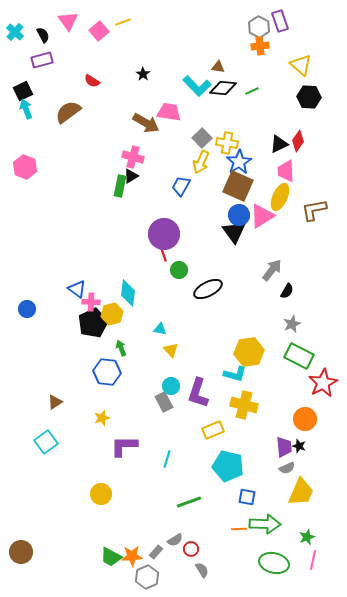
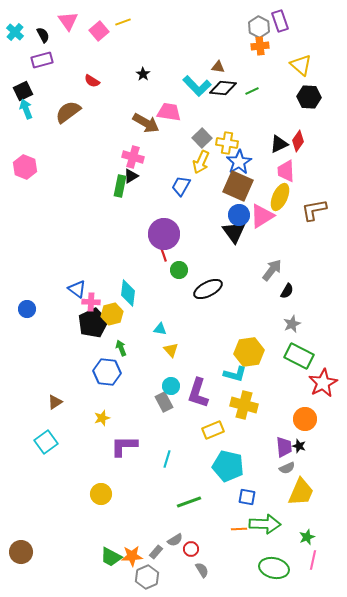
green ellipse at (274, 563): moved 5 px down
